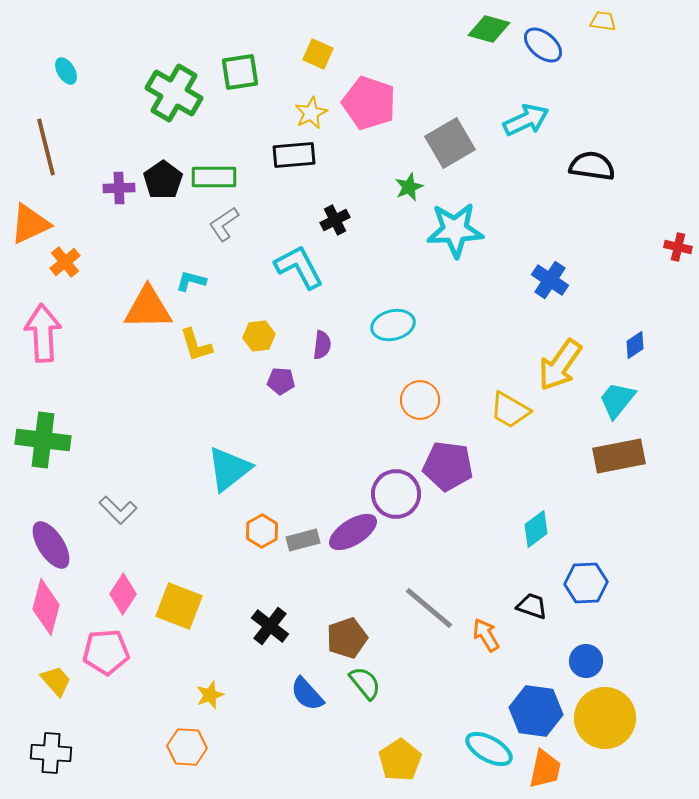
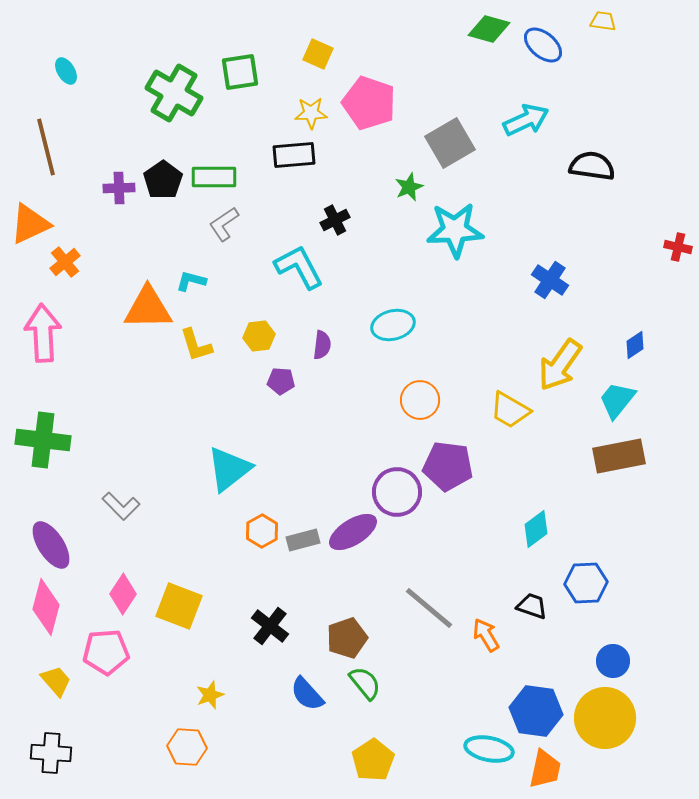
yellow star at (311, 113): rotated 24 degrees clockwise
purple circle at (396, 494): moved 1 px right, 2 px up
gray L-shape at (118, 510): moved 3 px right, 4 px up
blue circle at (586, 661): moved 27 px right
cyan ellipse at (489, 749): rotated 18 degrees counterclockwise
yellow pentagon at (400, 760): moved 27 px left
